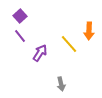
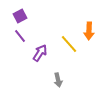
purple square: rotated 16 degrees clockwise
gray arrow: moved 3 px left, 4 px up
